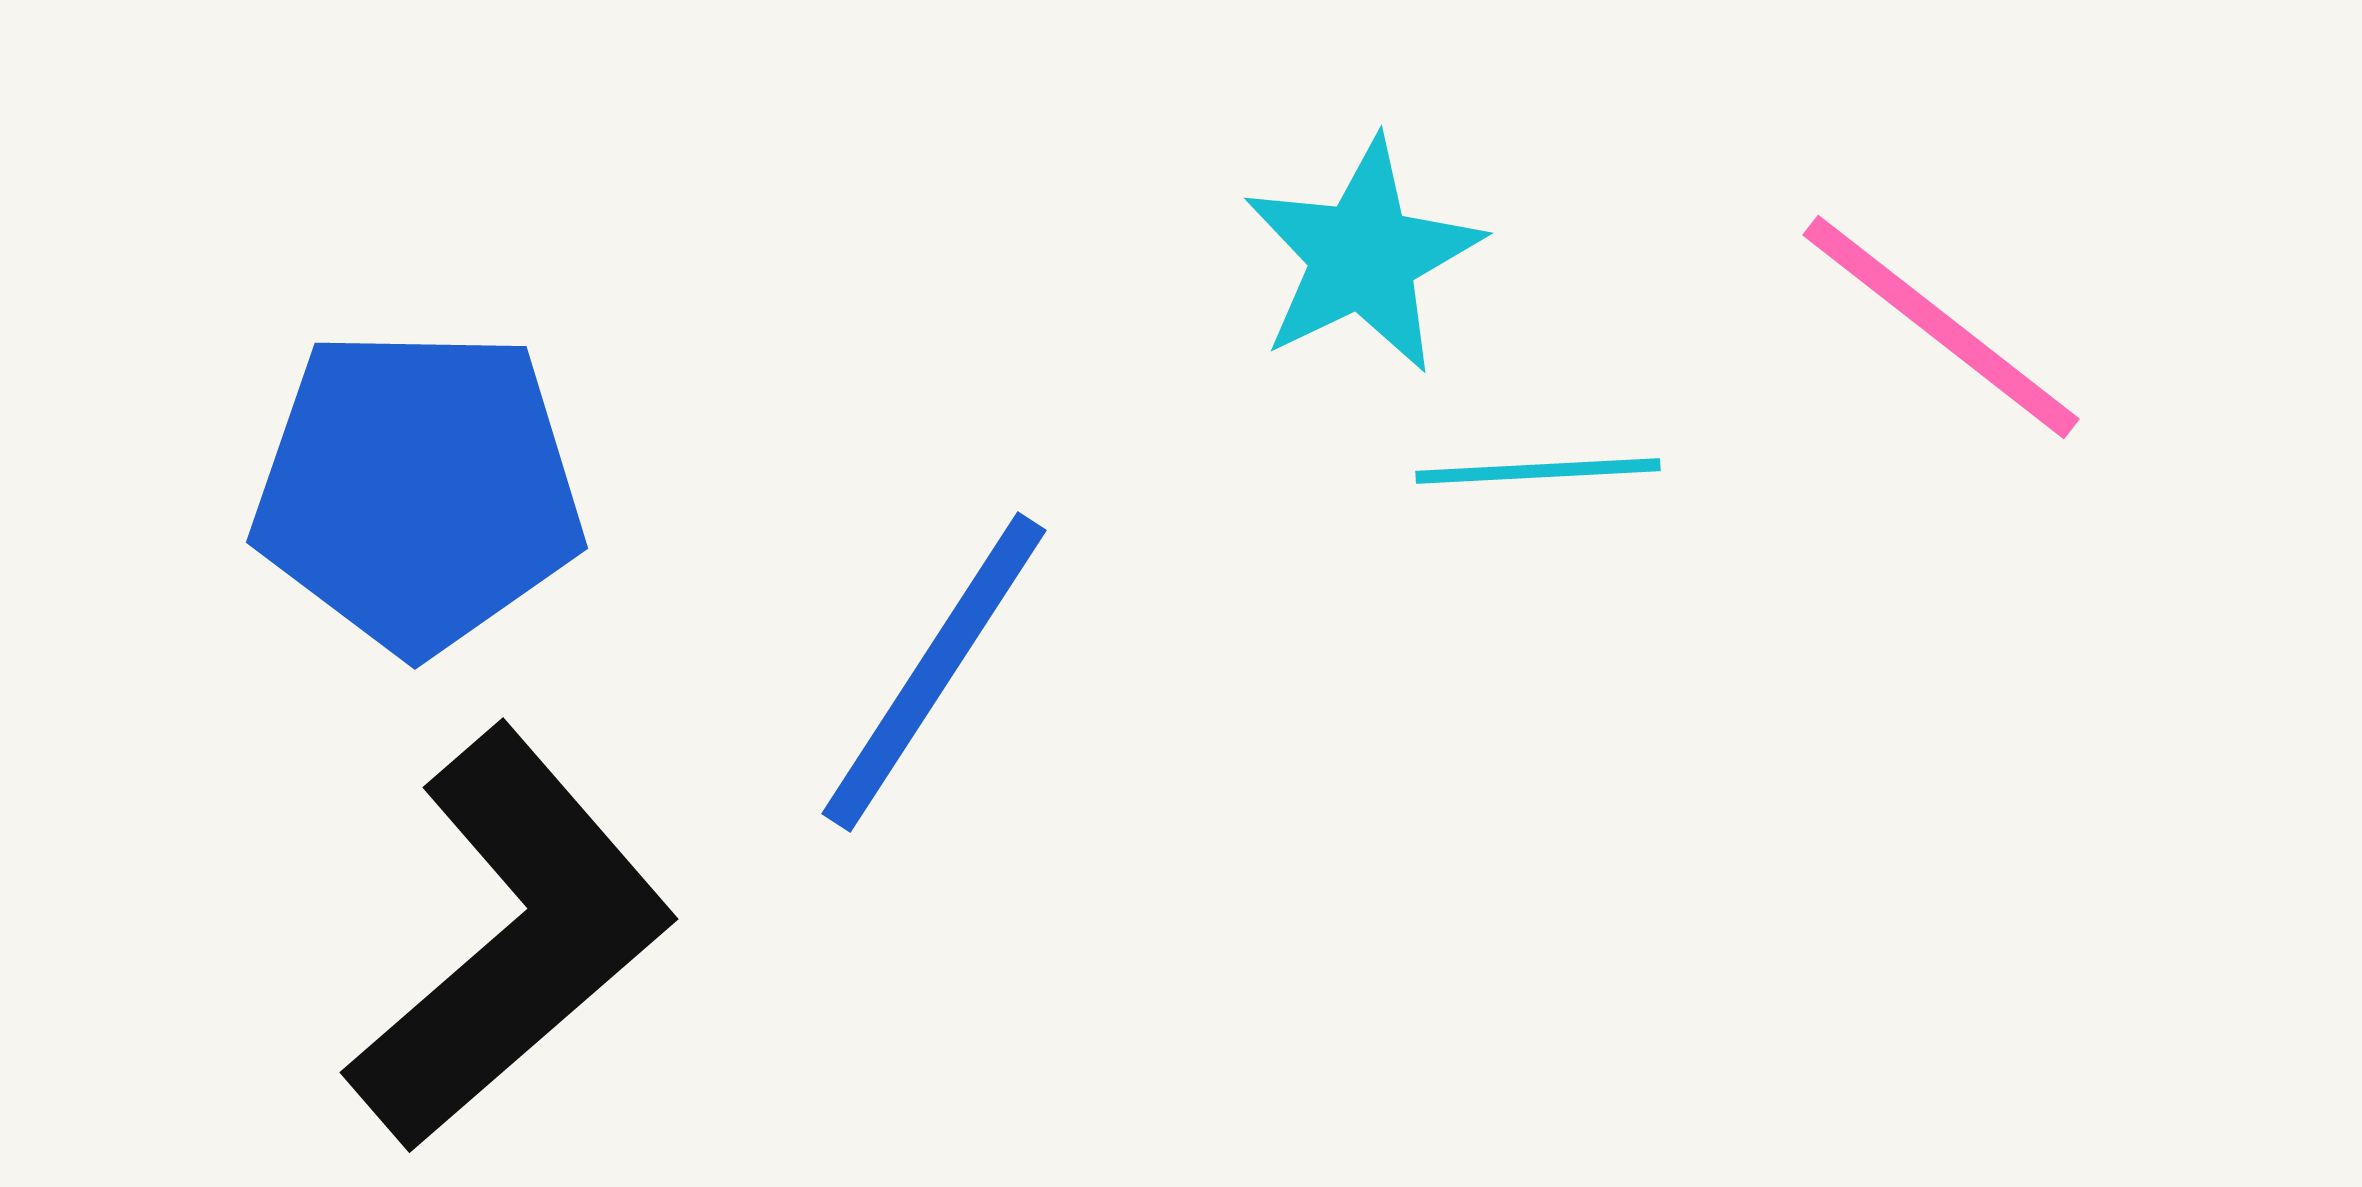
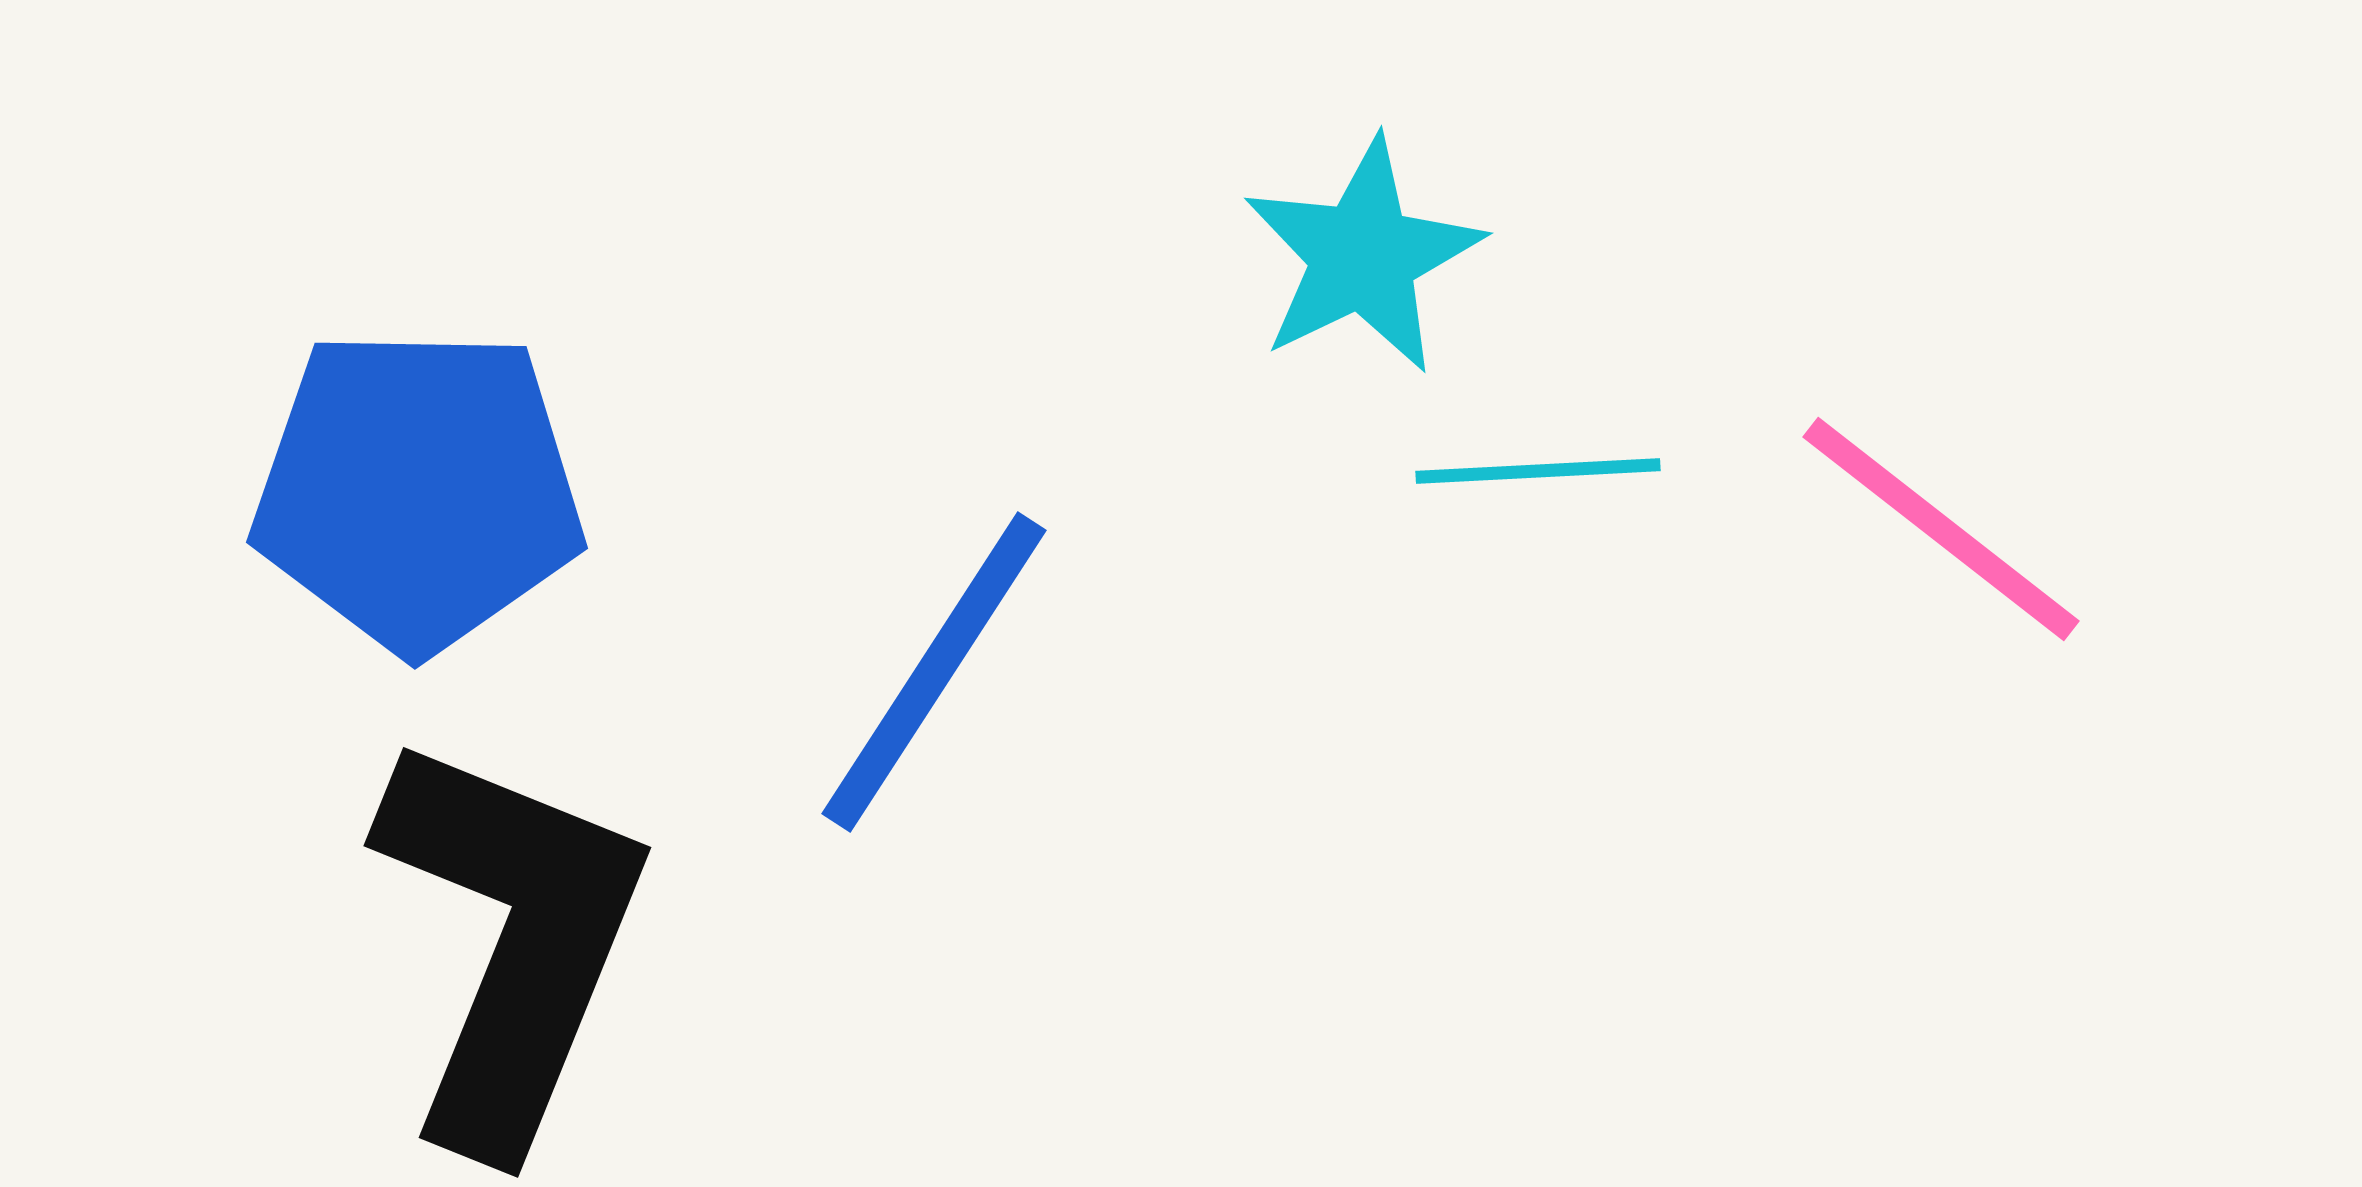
pink line: moved 202 px down
black L-shape: moved 2 px down; rotated 27 degrees counterclockwise
